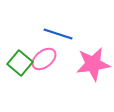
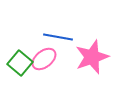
blue line: moved 3 px down; rotated 8 degrees counterclockwise
pink star: moved 1 px left, 7 px up; rotated 12 degrees counterclockwise
